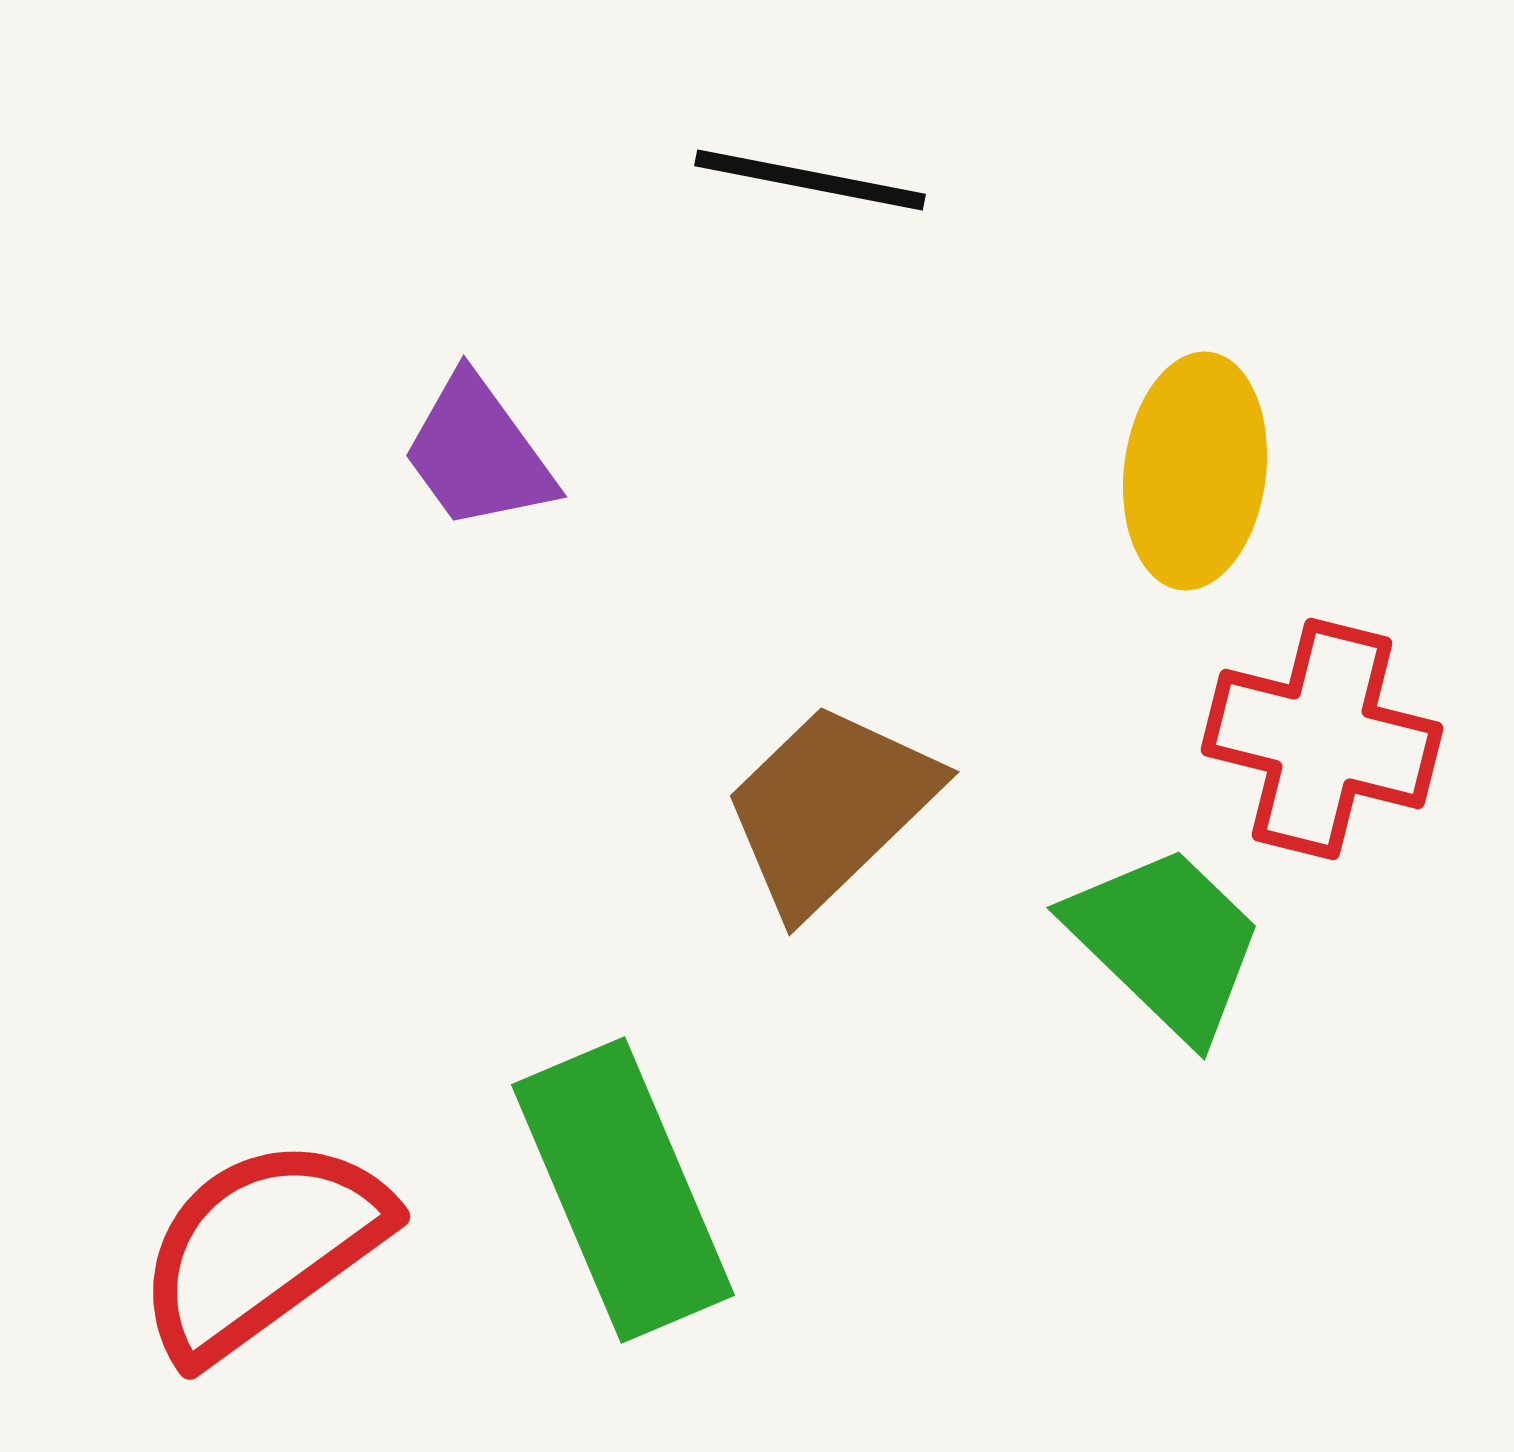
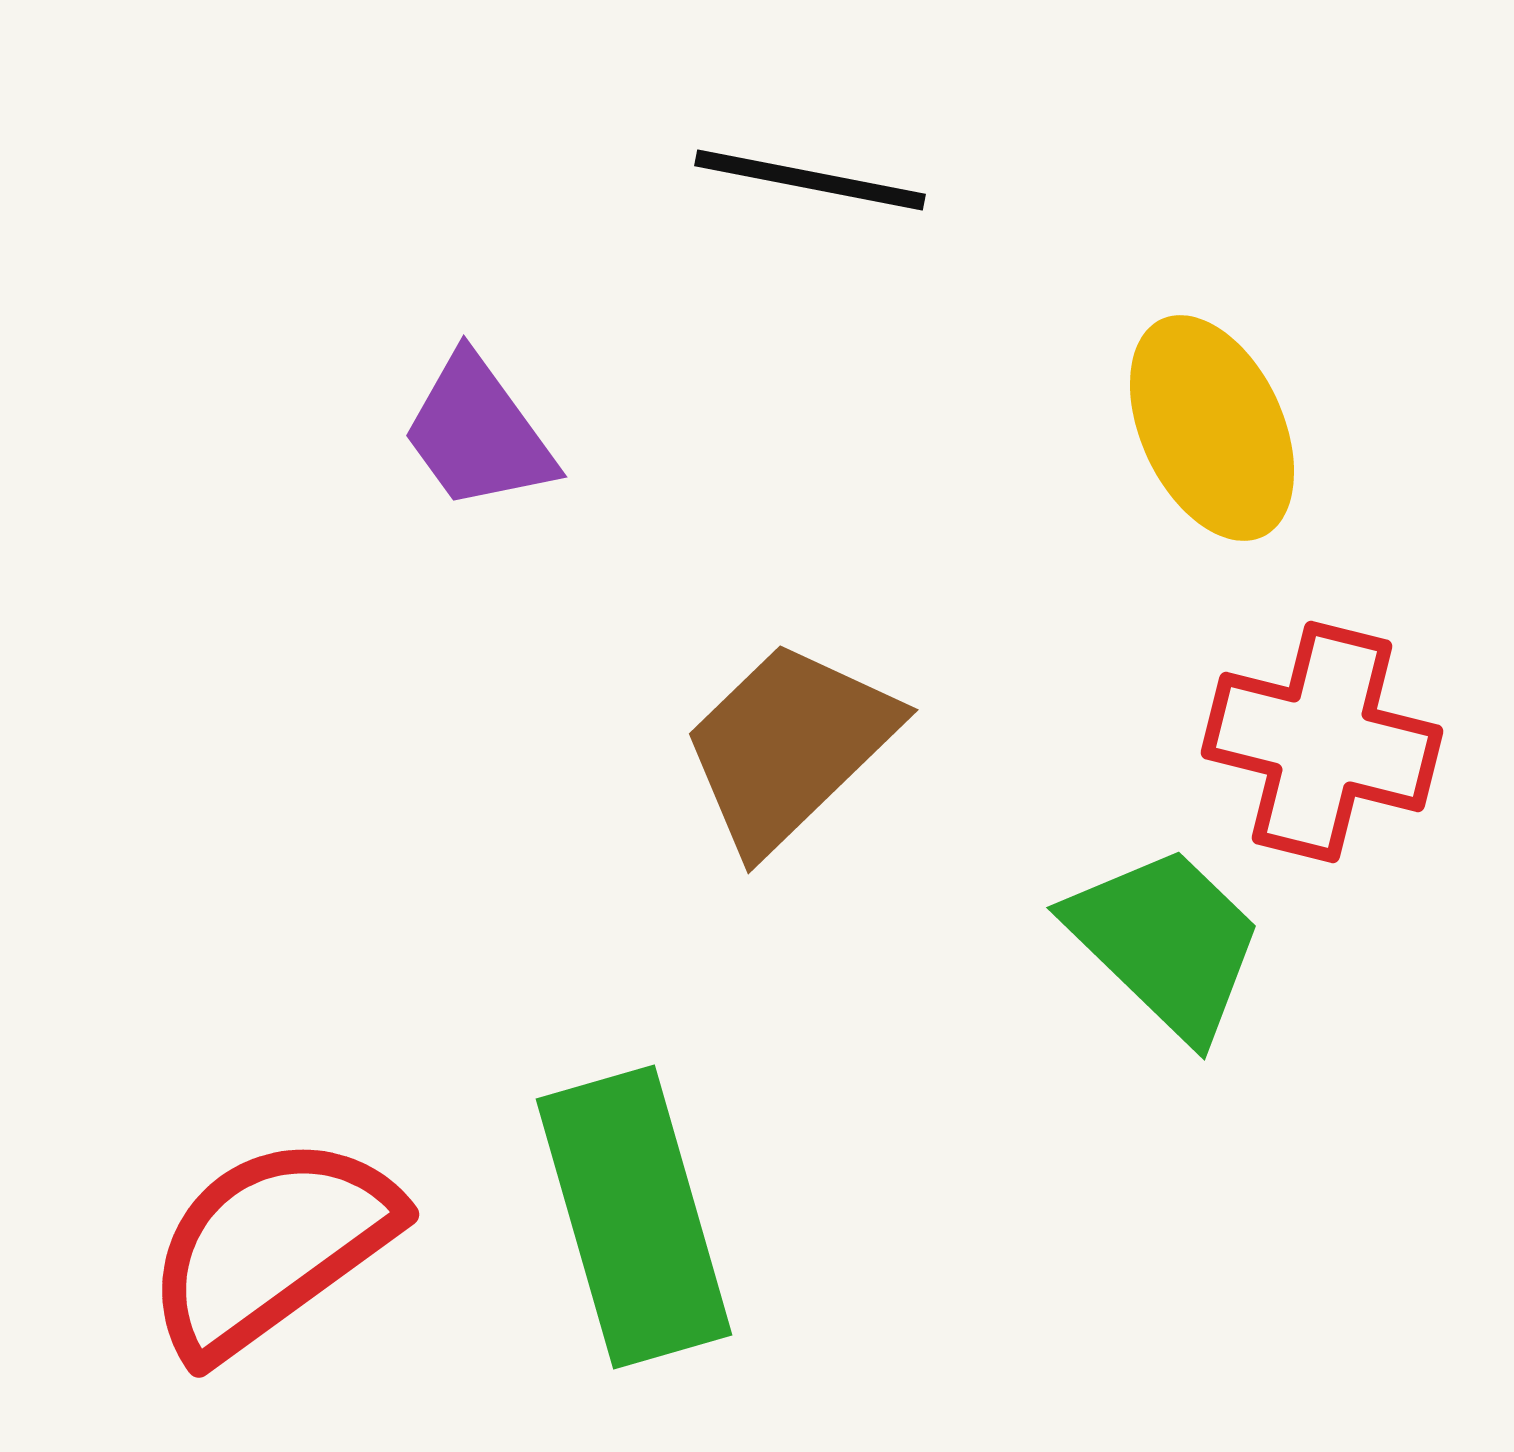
purple trapezoid: moved 20 px up
yellow ellipse: moved 17 px right, 43 px up; rotated 32 degrees counterclockwise
red cross: moved 3 px down
brown trapezoid: moved 41 px left, 62 px up
green rectangle: moved 11 px right, 27 px down; rotated 7 degrees clockwise
red semicircle: moved 9 px right, 2 px up
